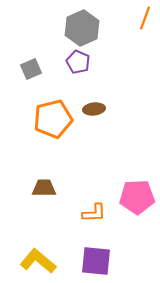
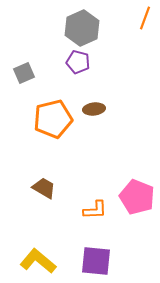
purple pentagon: rotated 10 degrees counterclockwise
gray square: moved 7 px left, 4 px down
brown trapezoid: rotated 30 degrees clockwise
pink pentagon: rotated 24 degrees clockwise
orange L-shape: moved 1 px right, 3 px up
